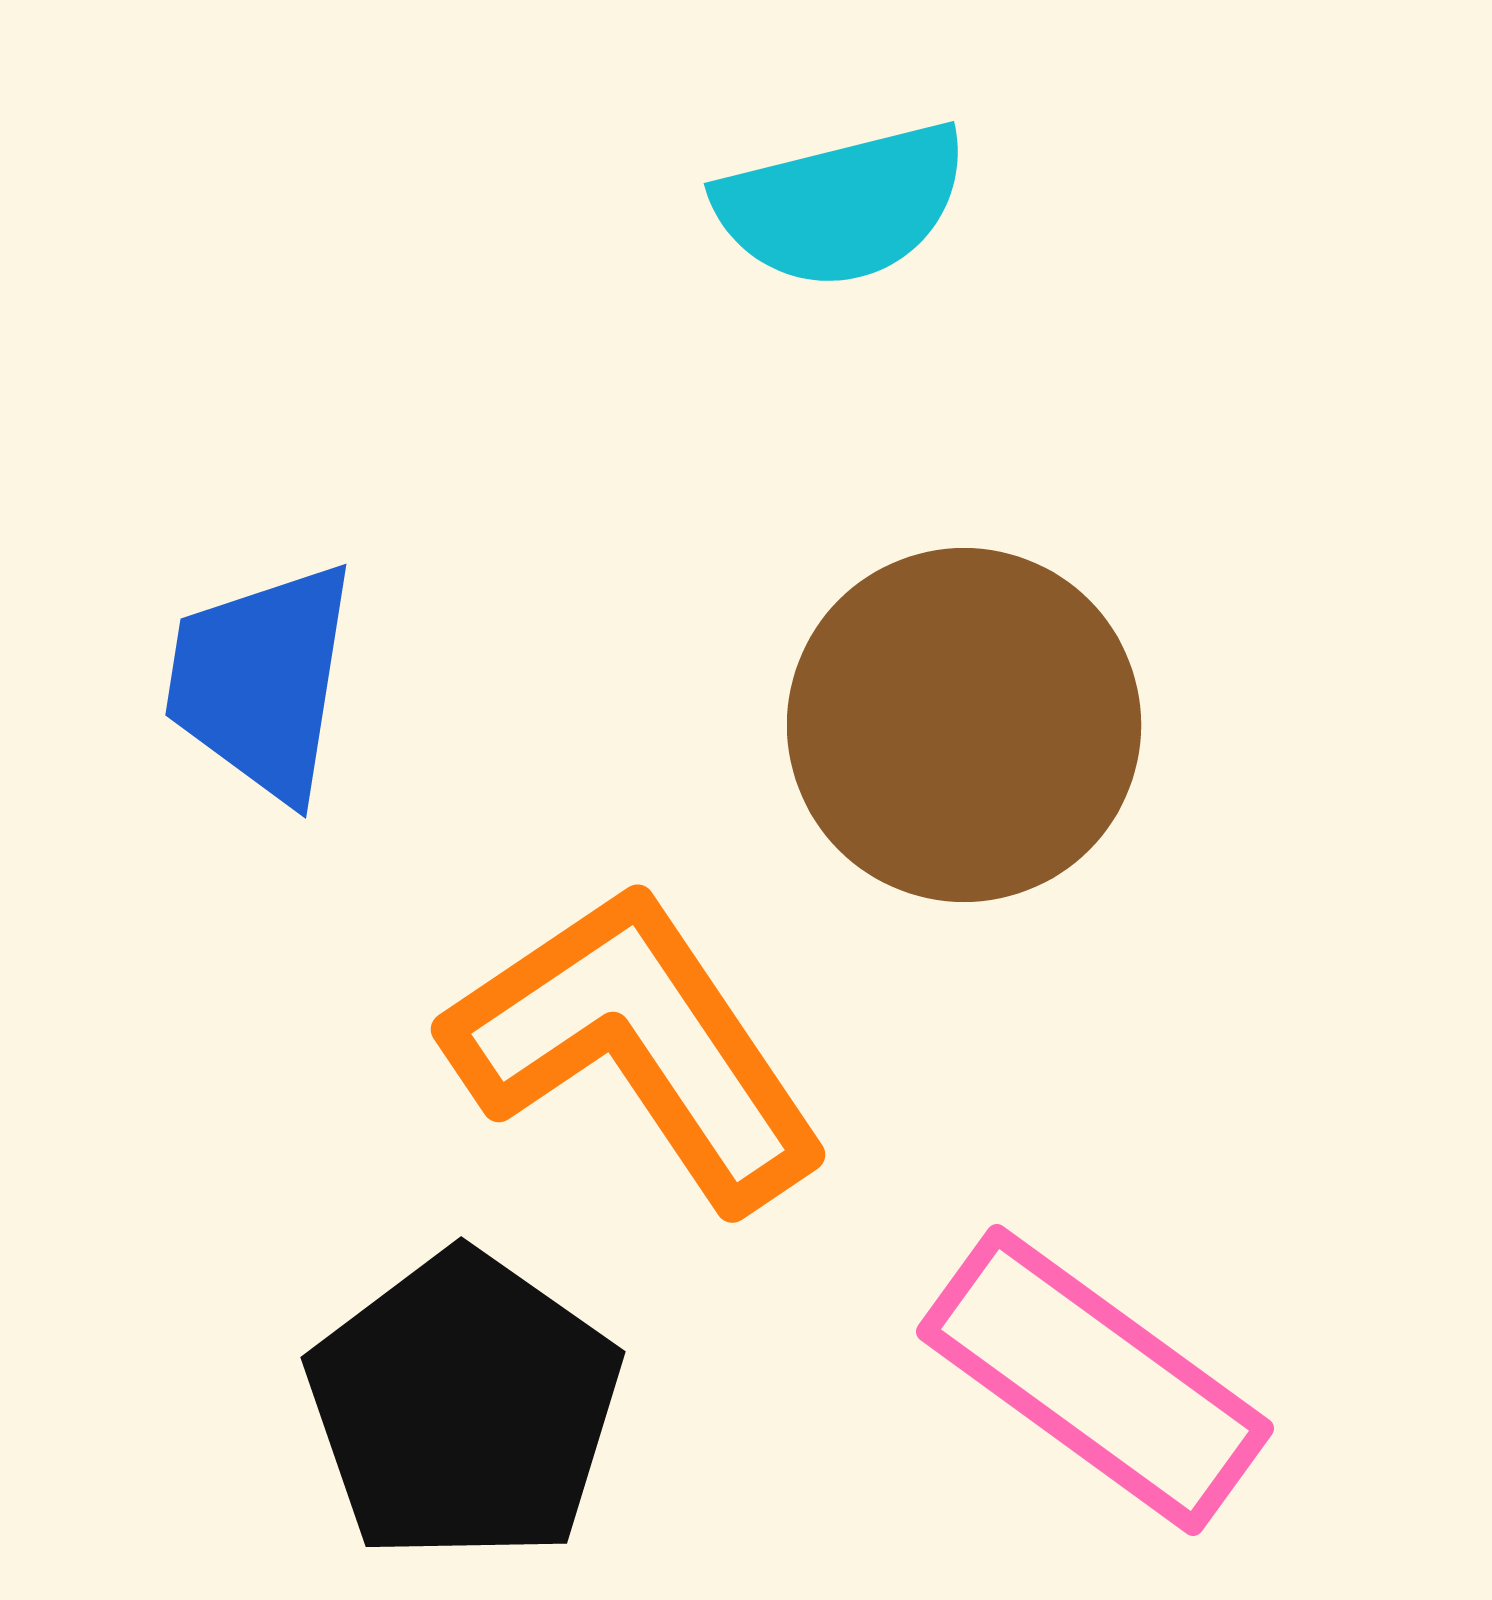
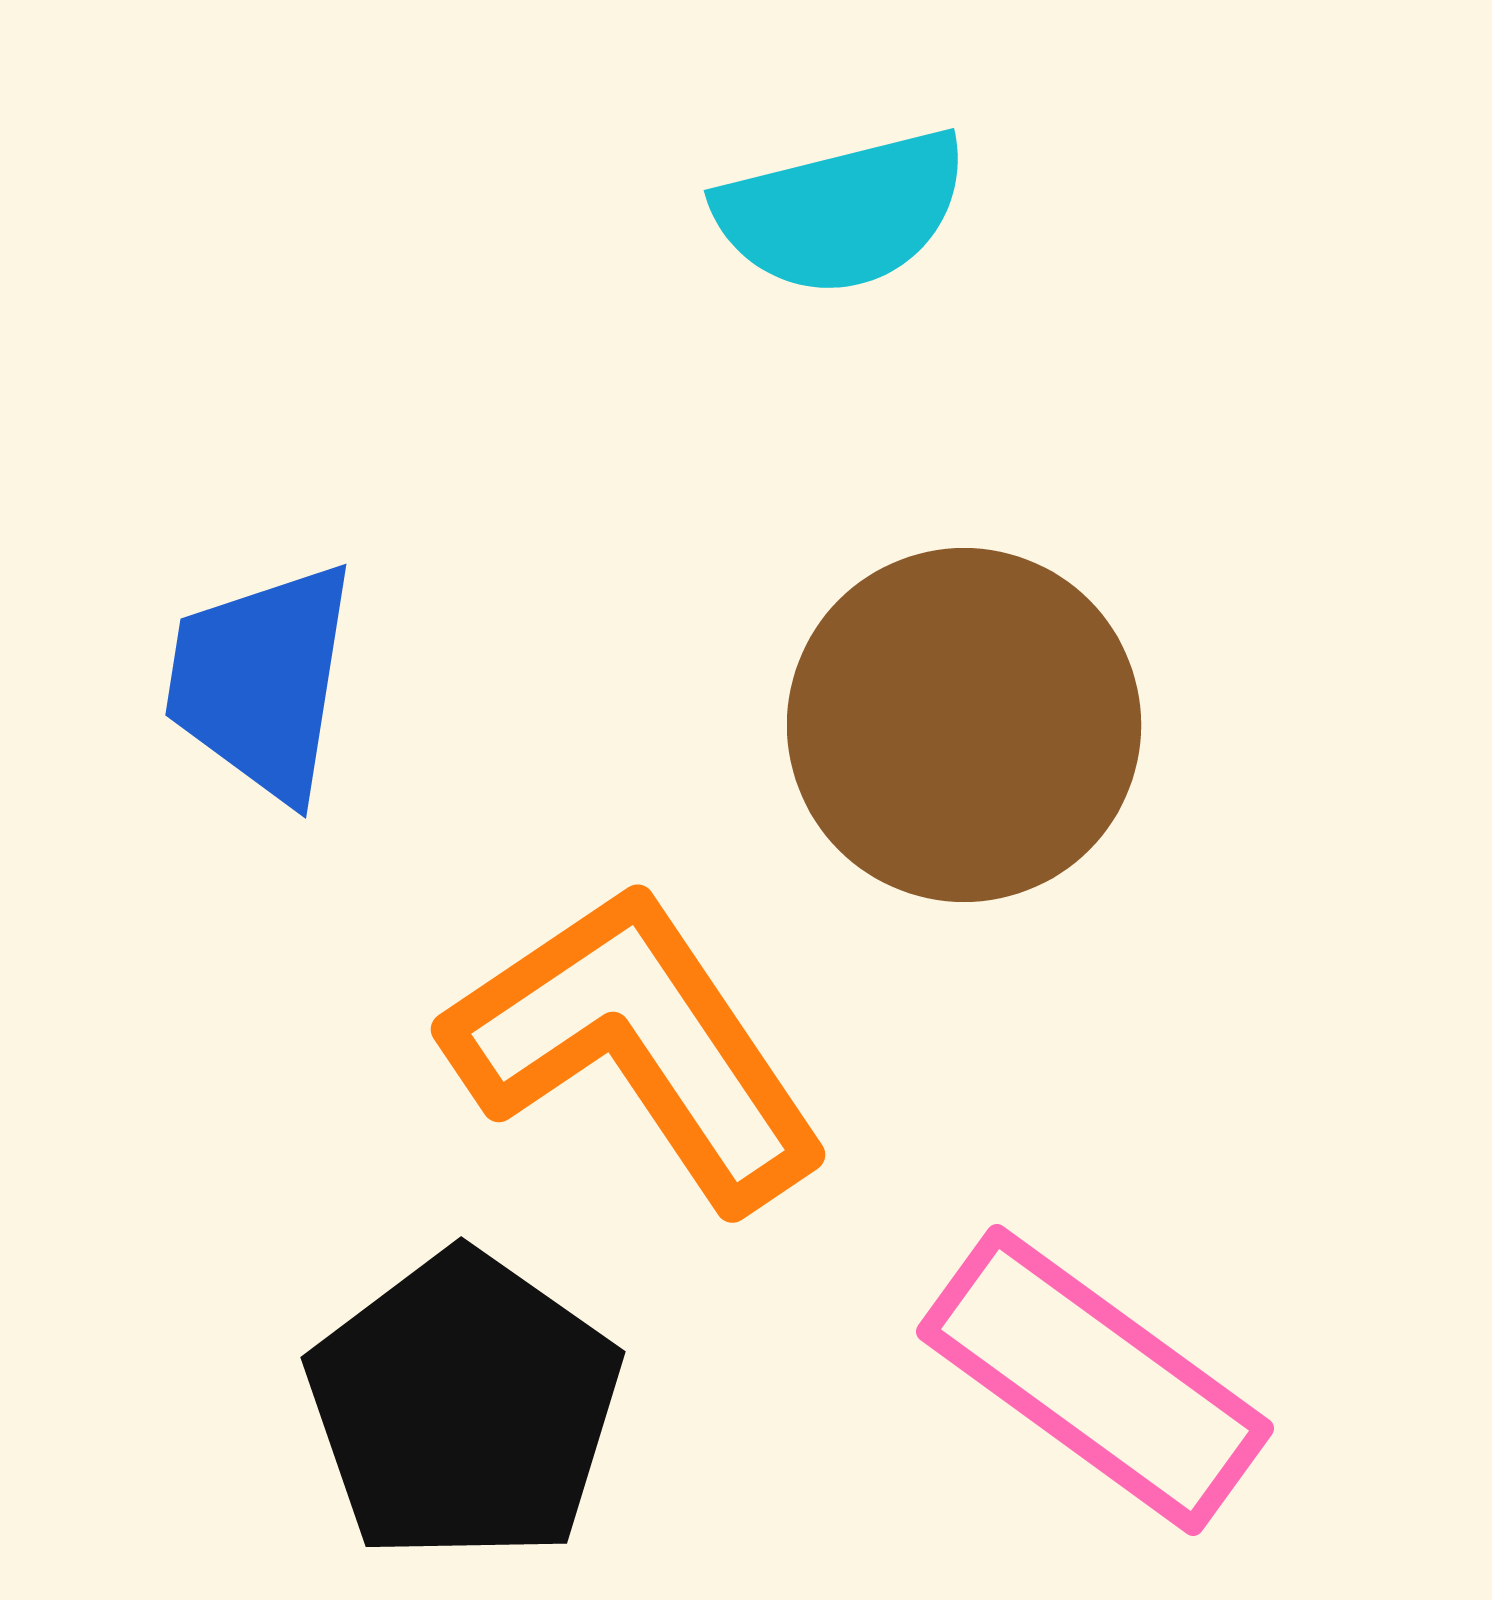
cyan semicircle: moved 7 px down
